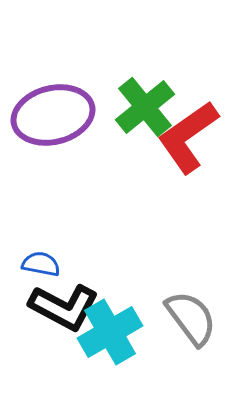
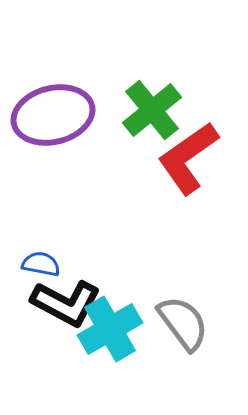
green cross: moved 7 px right, 3 px down
red L-shape: moved 21 px down
black L-shape: moved 2 px right, 4 px up
gray semicircle: moved 8 px left, 5 px down
cyan cross: moved 3 px up
